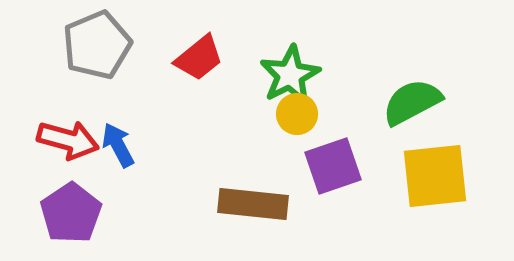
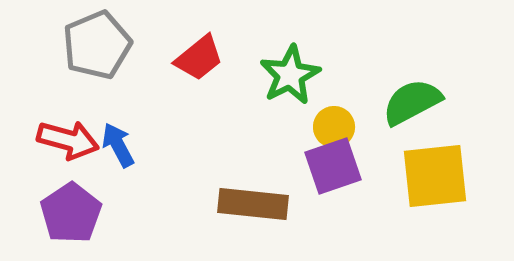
yellow circle: moved 37 px right, 13 px down
